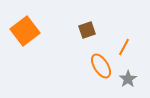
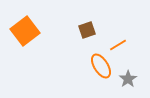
orange line: moved 6 px left, 2 px up; rotated 30 degrees clockwise
